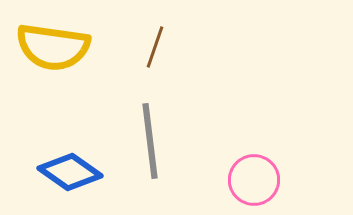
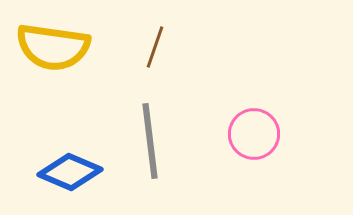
blue diamond: rotated 12 degrees counterclockwise
pink circle: moved 46 px up
